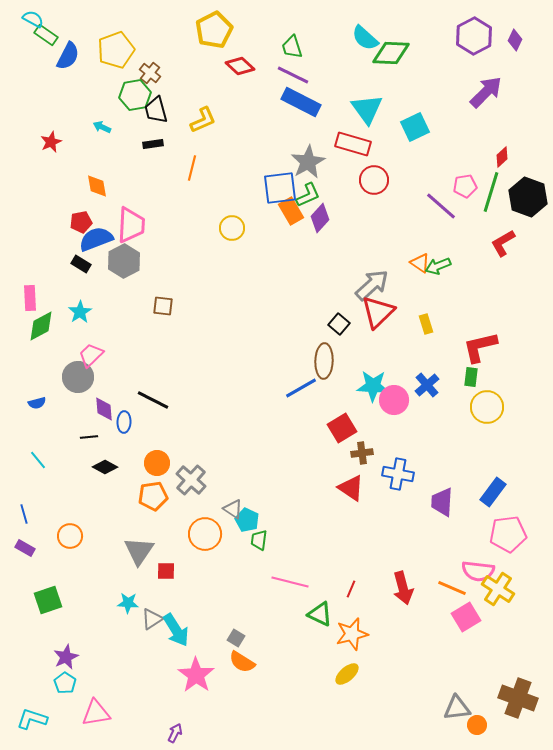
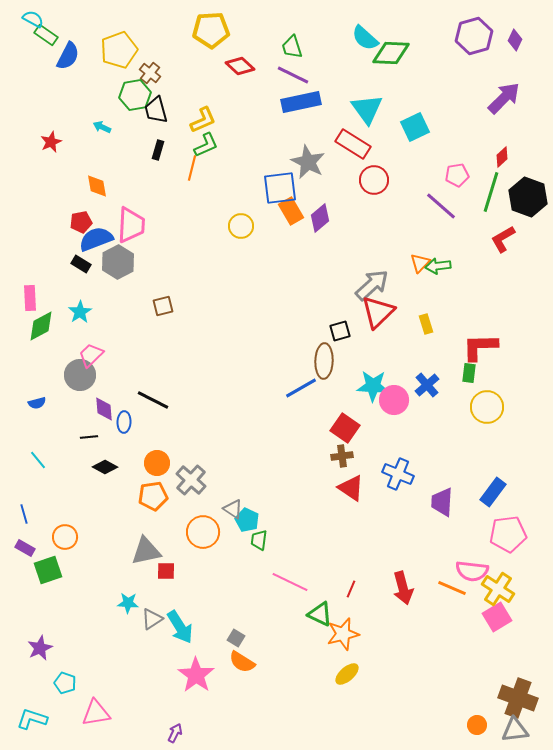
yellow pentagon at (214, 30): moved 3 px left; rotated 24 degrees clockwise
purple hexagon at (474, 36): rotated 12 degrees clockwise
yellow pentagon at (116, 50): moved 3 px right
purple arrow at (486, 92): moved 18 px right, 6 px down
blue rectangle at (301, 102): rotated 39 degrees counterclockwise
black rectangle at (153, 144): moved 5 px right, 6 px down; rotated 66 degrees counterclockwise
red rectangle at (353, 144): rotated 16 degrees clockwise
gray star at (308, 162): rotated 16 degrees counterclockwise
pink pentagon at (465, 186): moved 8 px left, 11 px up
green L-shape at (308, 195): moved 102 px left, 50 px up
purple diamond at (320, 218): rotated 8 degrees clockwise
yellow circle at (232, 228): moved 9 px right, 2 px up
red L-shape at (503, 243): moved 4 px up
gray hexagon at (124, 261): moved 6 px left, 1 px down
orange triangle at (420, 263): rotated 40 degrees clockwise
green arrow at (438, 266): rotated 15 degrees clockwise
brown square at (163, 306): rotated 20 degrees counterclockwise
black square at (339, 324): moved 1 px right, 7 px down; rotated 35 degrees clockwise
red L-shape at (480, 347): rotated 12 degrees clockwise
gray circle at (78, 377): moved 2 px right, 2 px up
green rectangle at (471, 377): moved 2 px left, 4 px up
red square at (342, 428): moved 3 px right; rotated 24 degrees counterclockwise
brown cross at (362, 453): moved 20 px left, 3 px down
blue cross at (398, 474): rotated 12 degrees clockwise
orange circle at (205, 534): moved 2 px left, 2 px up
orange circle at (70, 536): moved 5 px left, 1 px down
gray triangle at (139, 551): moved 7 px right; rotated 44 degrees clockwise
pink semicircle at (478, 571): moved 6 px left
pink line at (290, 582): rotated 12 degrees clockwise
green square at (48, 600): moved 30 px up
pink square at (466, 617): moved 31 px right
cyan arrow at (176, 630): moved 4 px right, 3 px up
orange star at (352, 634): moved 9 px left
purple star at (66, 657): moved 26 px left, 9 px up
cyan pentagon at (65, 683): rotated 15 degrees counterclockwise
gray triangle at (457, 708): moved 58 px right, 22 px down
